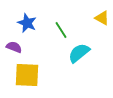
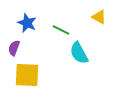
yellow triangle: moved 3 px left, 1 px up
green line: rotated 30 degrees counterclockwise
purple semicircle: moved 1 px down; rotated 91 degrees counterclockwise
cyan semicircle: rotated 80 degrees counterclockwise
